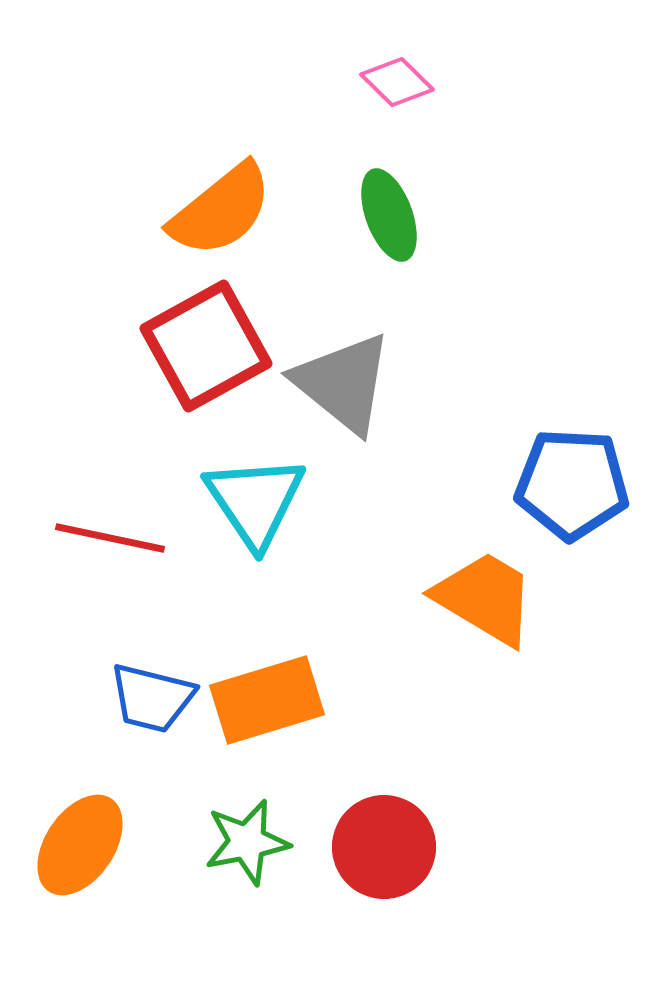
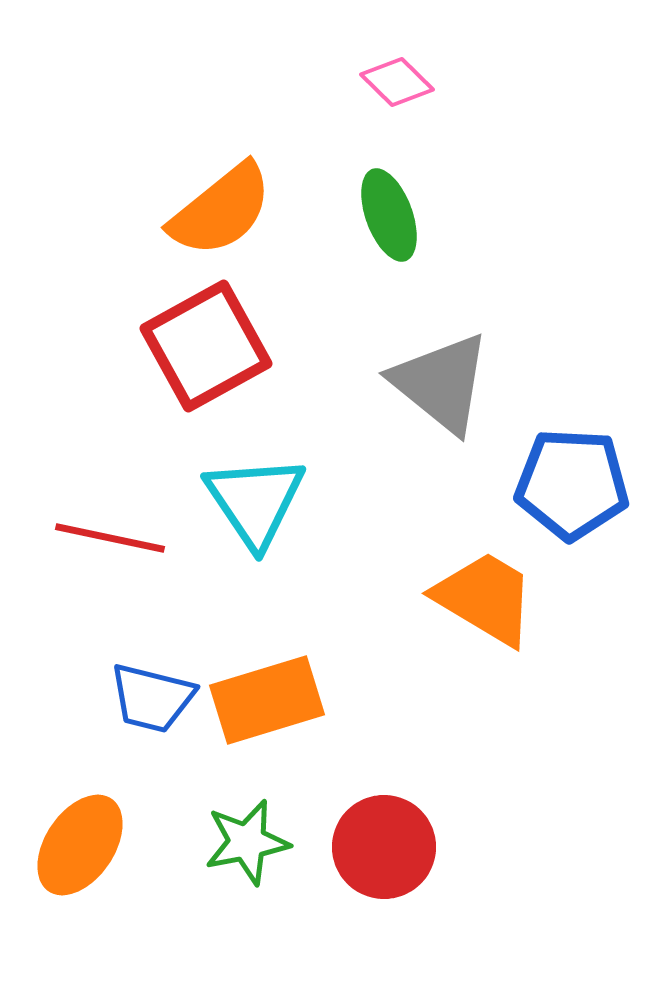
gray triangle: moved 98 px right
